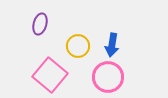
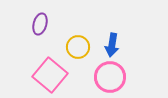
yellow circle: moved 1 px down
pink circle: moved 2 px right
